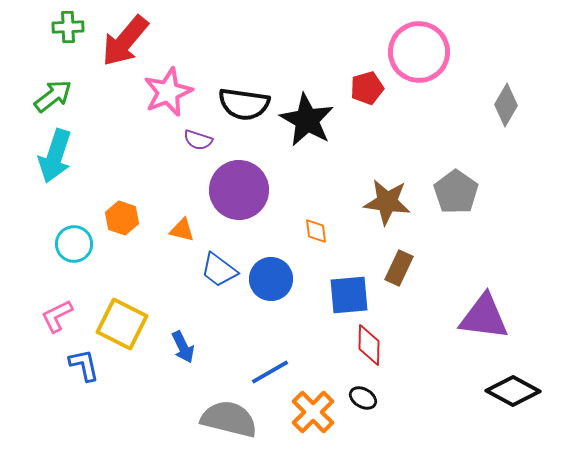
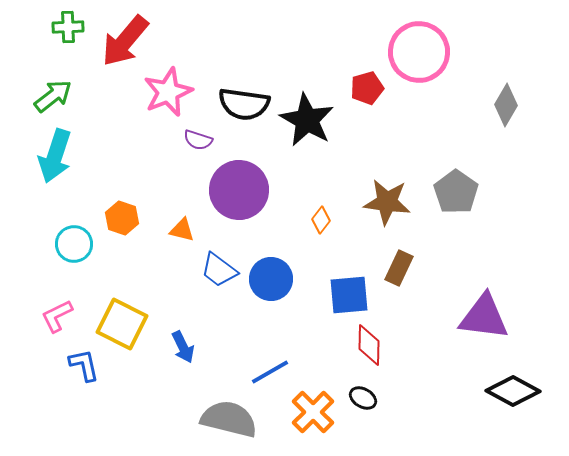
orange diamond: moved 5 px right, 11 px up; rotated 44 degrees clockwise
